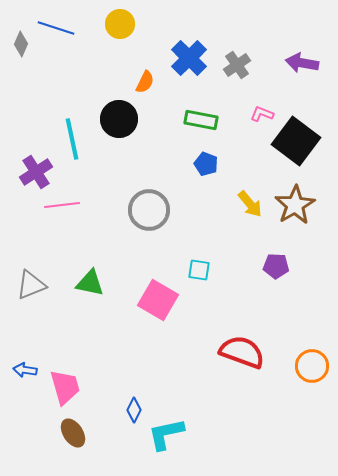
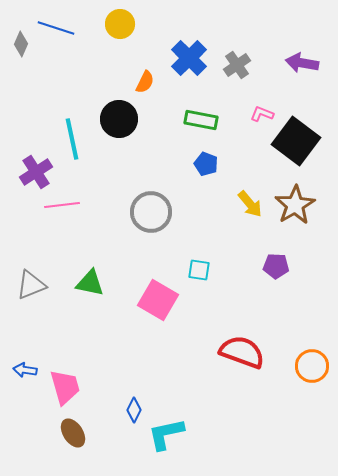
gray circle: moved 2 px right, 2 px down
